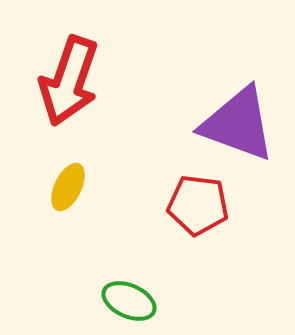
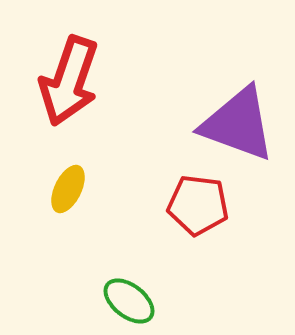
yellow ellipse: moved 2 px down
green ellipse: rotated 14 degrees clockwise
